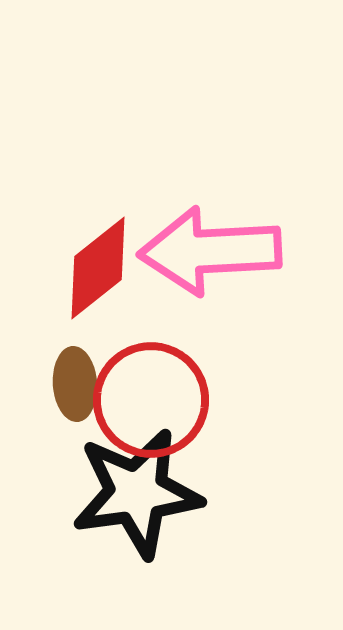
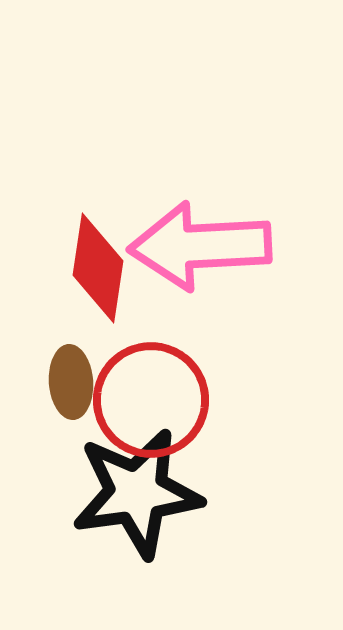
pink arrow: moved 10 px left, 5 px up
red diamond: rotated 43 degrees counterclockwise
brown ellipse: moved 4 px left, 2 px up
